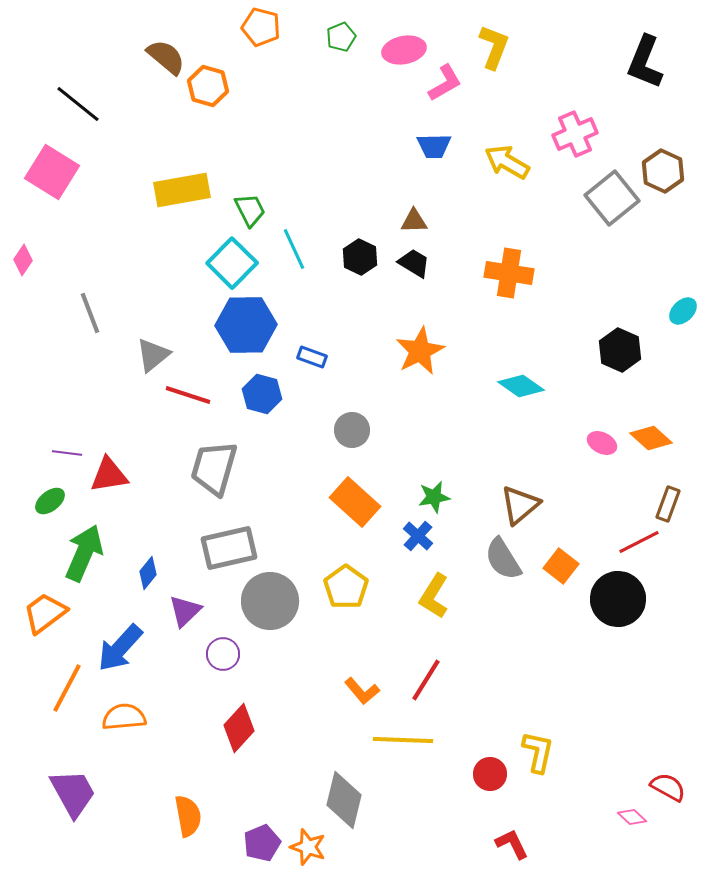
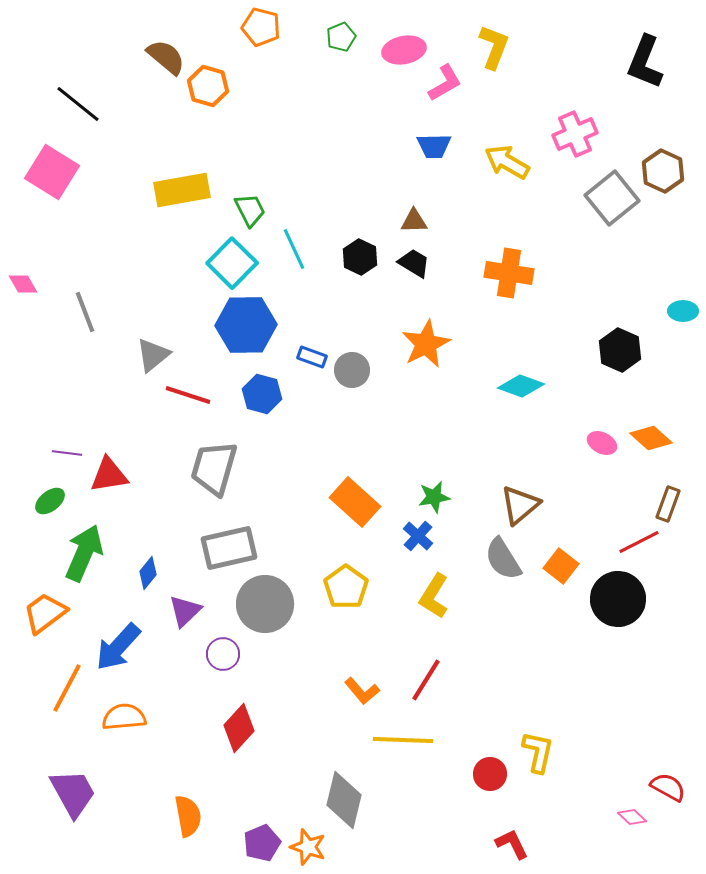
pink diamond at (23, 260): moved 24 px down; rotated 64 degrees counterclockwise
cyan ellipse at (683, 311): rotated 44 degrees clockwise
gray line at (90, 313): moved 5 px left, 1 px up
orange star at (420, 351): moved 6 px right, 7 px up
cyan diamond at (521, 386): rotated 15 degrees counterclockwise
gray circle at (352, 430): moved 60 px up
gray circle at (270, 601): moved 5 px left, 3 px down
blue arrow at (120, 648): moved 2 px left, 1 px up
